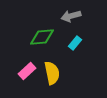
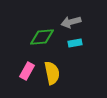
gray arrow: moved 6 px down
cyan rectangle: rotated 40 degrees clockwise
pink rectangle: rotated 18 degrees counterclockwise
